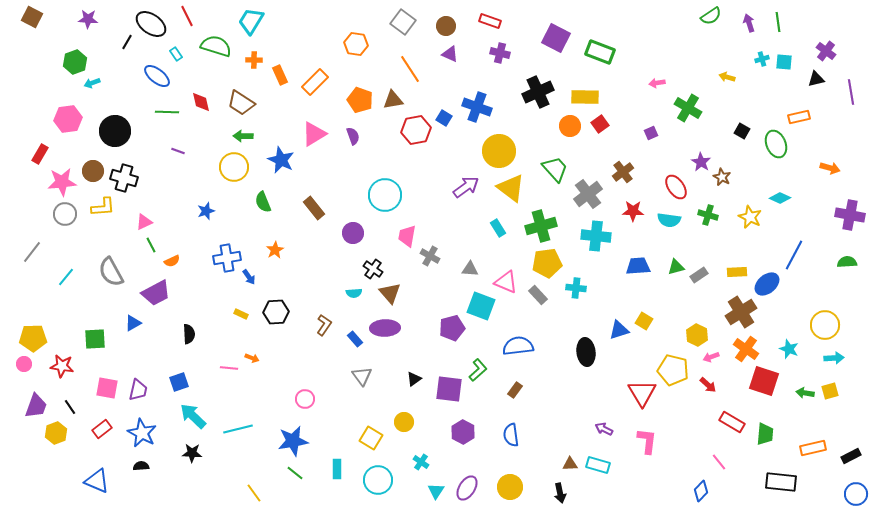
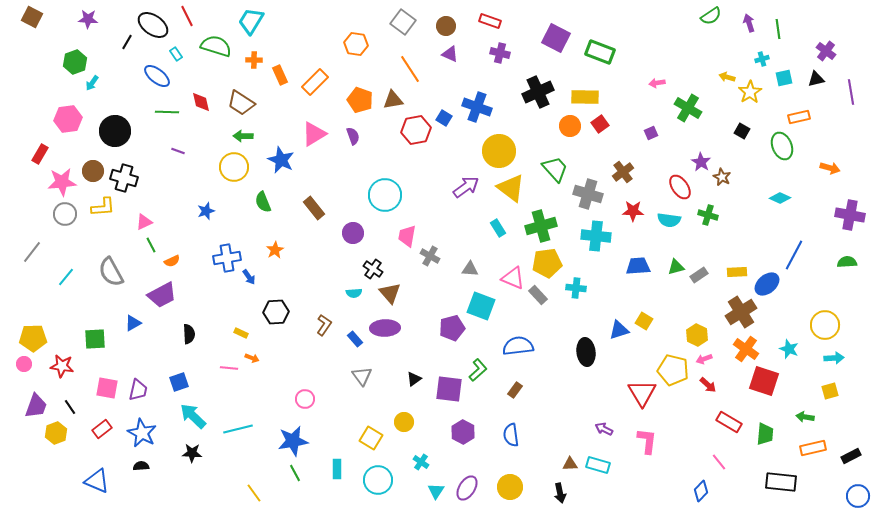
green line at (778, 22): moved 7 px down
black ellipse at (151, 24): moved 2 px right, 1 px down
cyan square at (784, 62): moved 16 px down; rotated 18 degrees counterclockwise
cyan arrow at (92, 83): rotated 35 degrees counterclockwise
green ellipse at (776, 144): moved 6 px right, 2 px down
red ellipse at (676, 187): moved 4 px right
gray cross at (588, 194): rotated 36 degrees counterclockwise
yellow star at (750, 217): moved 125 px up; rotated 15 degrees clockwise
pink triangle at (506, 282): moved 7 px right, 4 px up
purple trapezoid at (156, 293): moved 6 px right, 2 px down
yellow rectangle at (241, 314): moved 19 px down
pink arrow at (711, 357): moved 7 px left, 2 px down
green arrow at (805, 393): moved 24 px down
red rectangle at (732, 422): moved 3 px left
green line at (295, 473): rotated 24 degrees clockwise
blue circle at (856, 494): moved 2 px right, 2 px down
